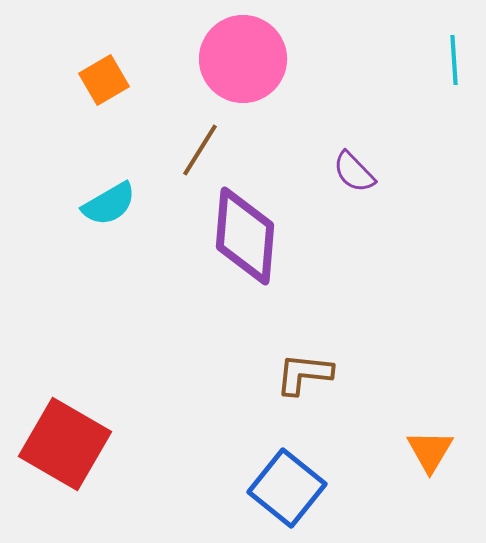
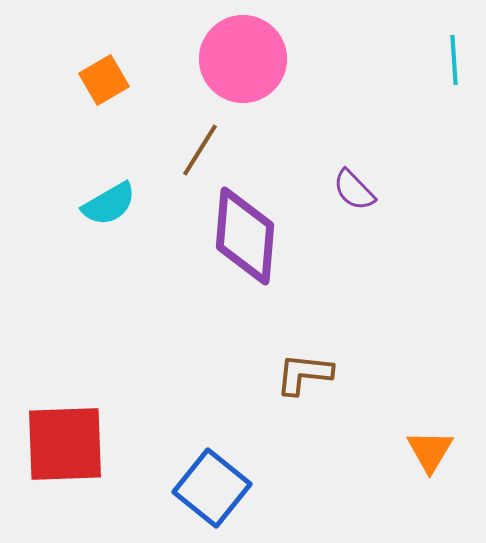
purple semicircle: moved 18 px down
red square: rotated 32 degrees counterclockwise
blue square: moved 75 px left
